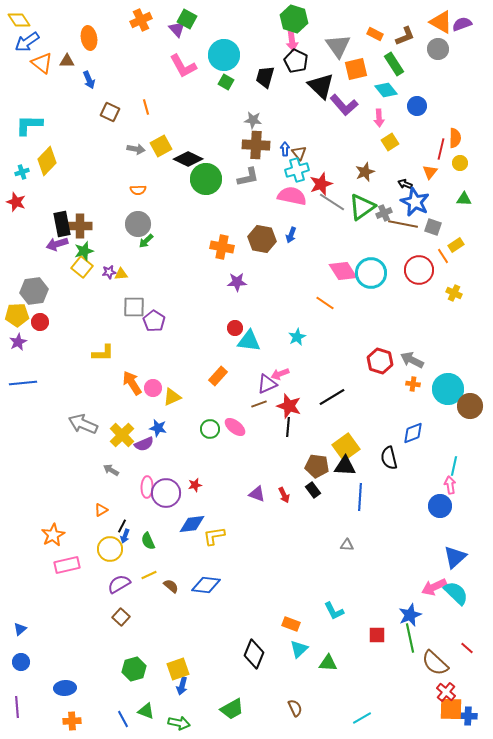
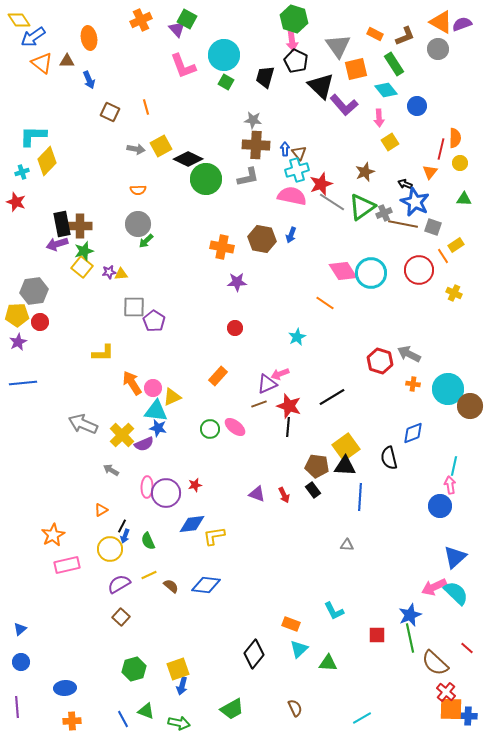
blue arrow at (27, 42): moved 6 px right, 5 px up
pink L-shape at (183, 66): rotated 8 degrees clockwise
cyan L-shape at (29, 125): moved 4 px right, 11 px down
cyan triangle at (249, 341): moved 93 px left, 70 px down
gray arrow at (412, 360): moved 3 px left, 6 px up
black diamond at (254, 654): rotated 16 degrees clockwise
